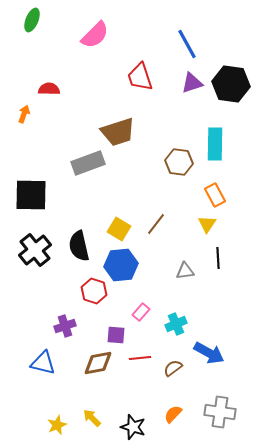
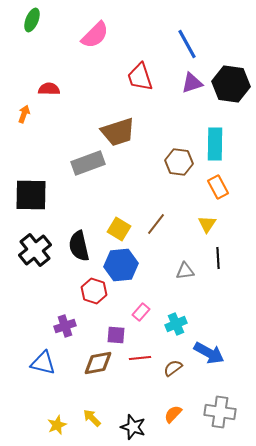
orange rectangle: moved 3 px right, 8 px up
